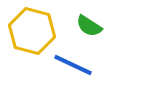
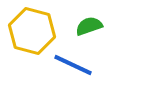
green semicircle: rotated 128 degrees clockwise
